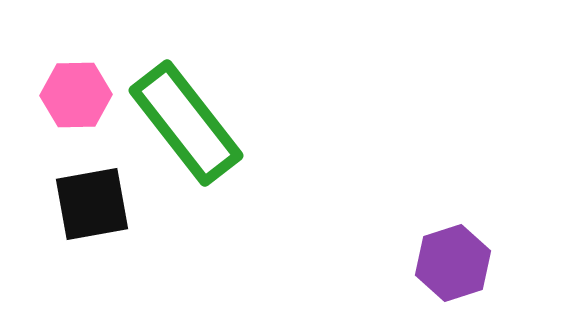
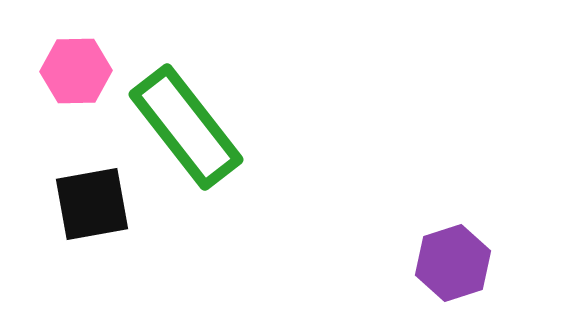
pink hexagon: moved 24 px up
green rectangle: moved 4 px down
